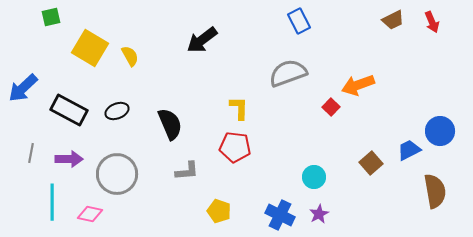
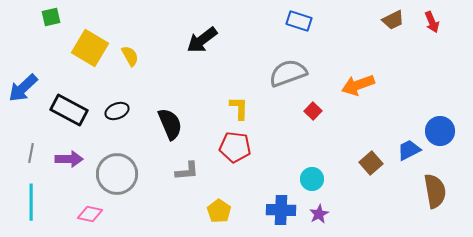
blue rectangle: rotated 45 degrees counterclockwise
red square: moved 18 px left, 4 px down
cyan circle: moved 2 px left, 2 px down
cyan line: moved 21 px left
yellow pentagon: rotated 15 degrees clockwise
blue cross: moved 1 px right, 5 px up; rotated 24 degrees counterclockwise
